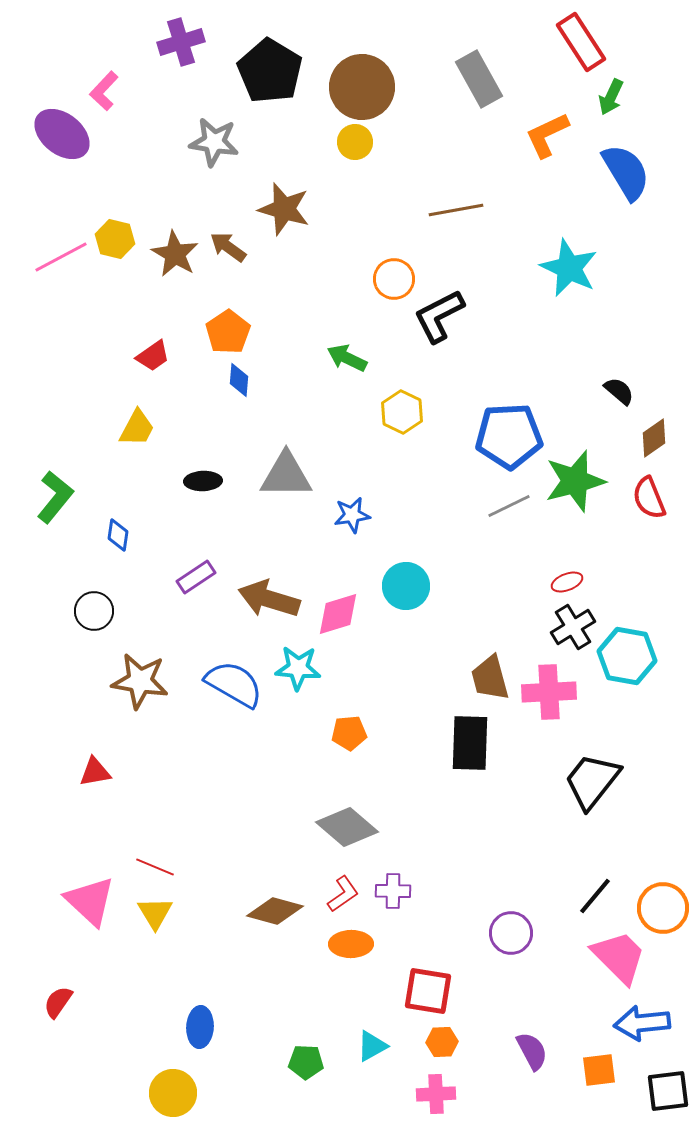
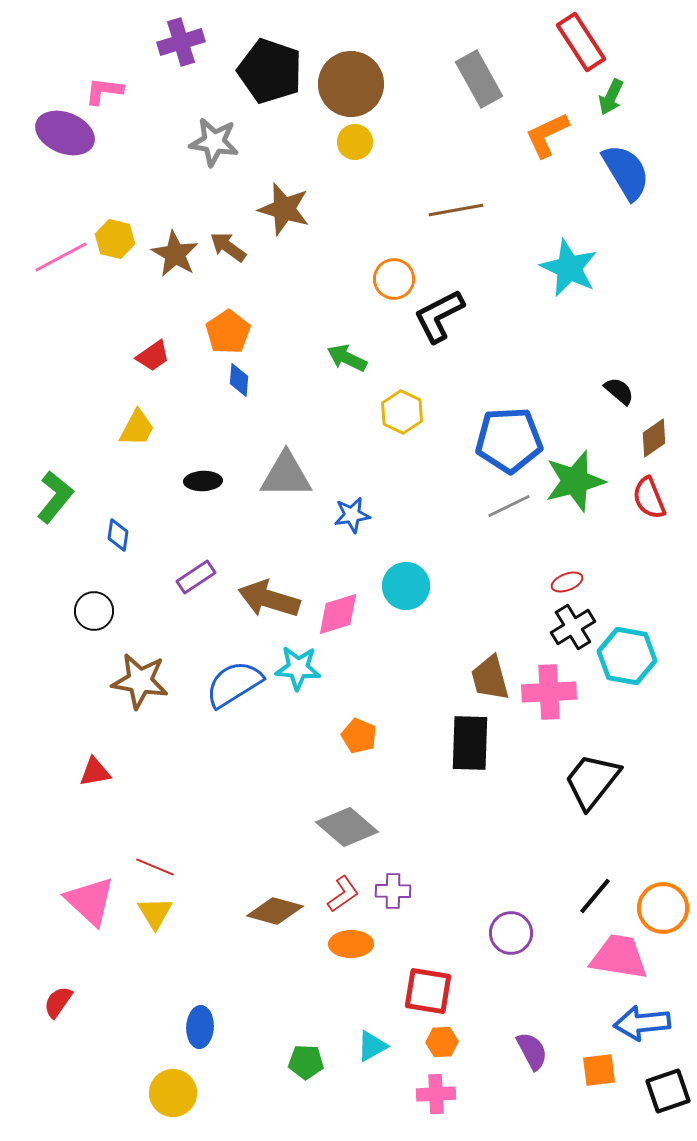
black pentagon at (270, 71): rotated 12 degrees counterclockwise
brown circle at (362, 87): moved 11 px left, 3 px up
pink L-shape at (104, 91): rotated 54 degrees clockwise
purple ellipse at (62, 134): moved 3 px right, 1 px up; rotated 16 degrees counterclockwise
blue pentagon at (509, 436): moved 4 px down
blue semicircle at (234, 684): rotated 62 degrees counterclockwise
orange pentagon at (349, 733): moved 10 px right, 3 px down; rotated 28 degrees clockwise
pink trapezoid at (619, 957): rotated 36 degrees counterclockwise
black square at (668, 1091): rotated 12 degrees counterclockwise
